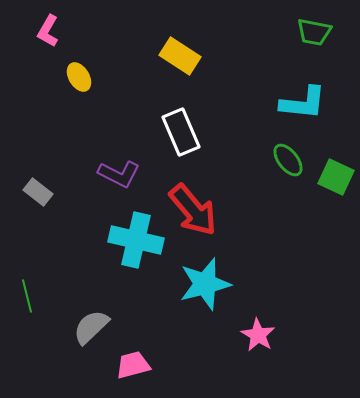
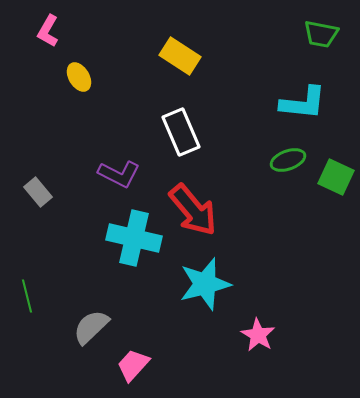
green trapezoid: moved 7 px right, 2 px down
green ellipse: rotated 72 degrees counterclockwise
gray rectangle: rotated 12 degrees clockwise
cyan cross: moved 2 px left, 2 px up
pink trapezoid: rotated 33 degrees counterclockwise
